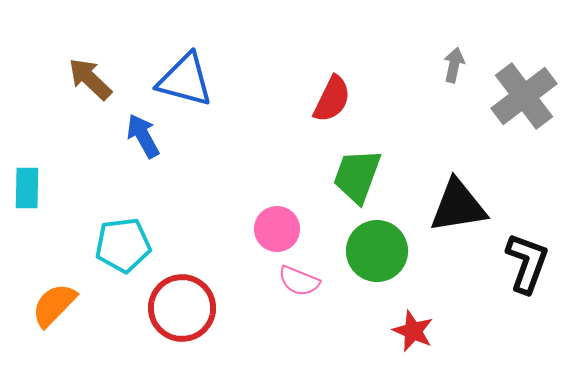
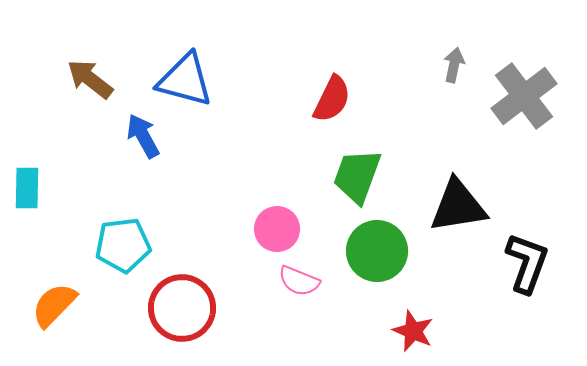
brown arrow: rotated 6 degrees counterclockwise
